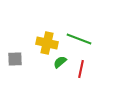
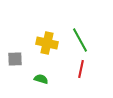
green line: moved 1 px right, 1 px down; rotated 40 degrees clockwise
green semicircle: moved 19 px left, 17 px down; rotated 56 degrees clockwise
